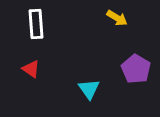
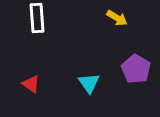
white rectangle: moved 1 px right, 6 px up
red triangle: moved 15 px down
cyan triangle: moved 6 px up
